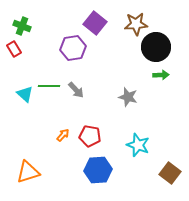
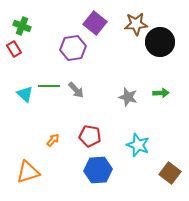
black circle: moved 4 px right, 5 px up
green arrow: moved 18 px down
orange arrow: moved 10 px left, 5 px down
